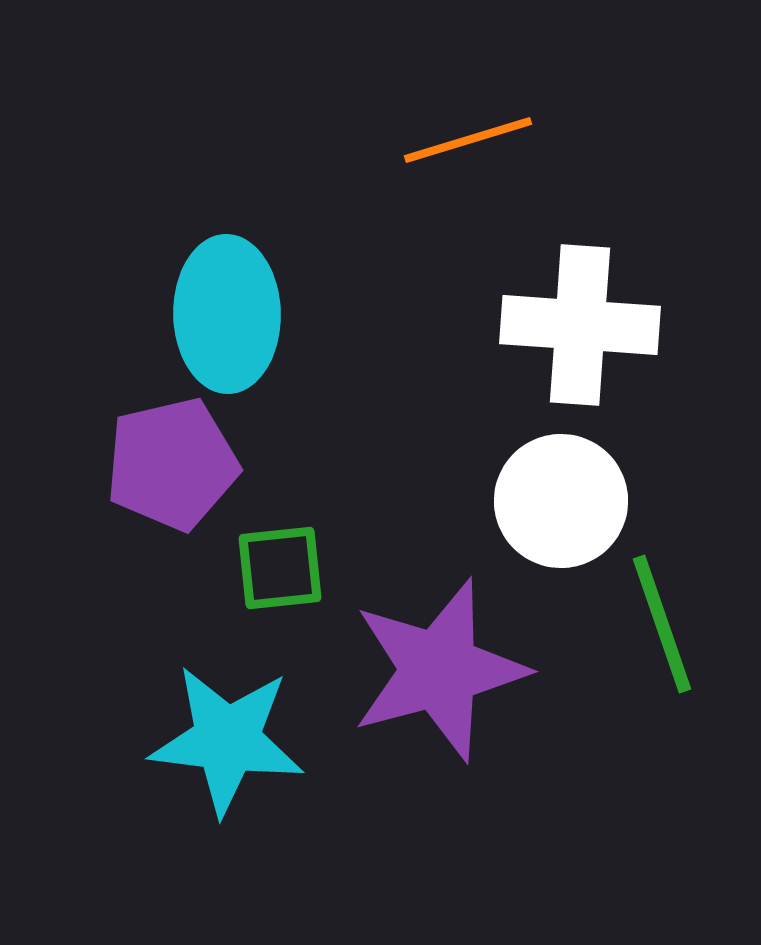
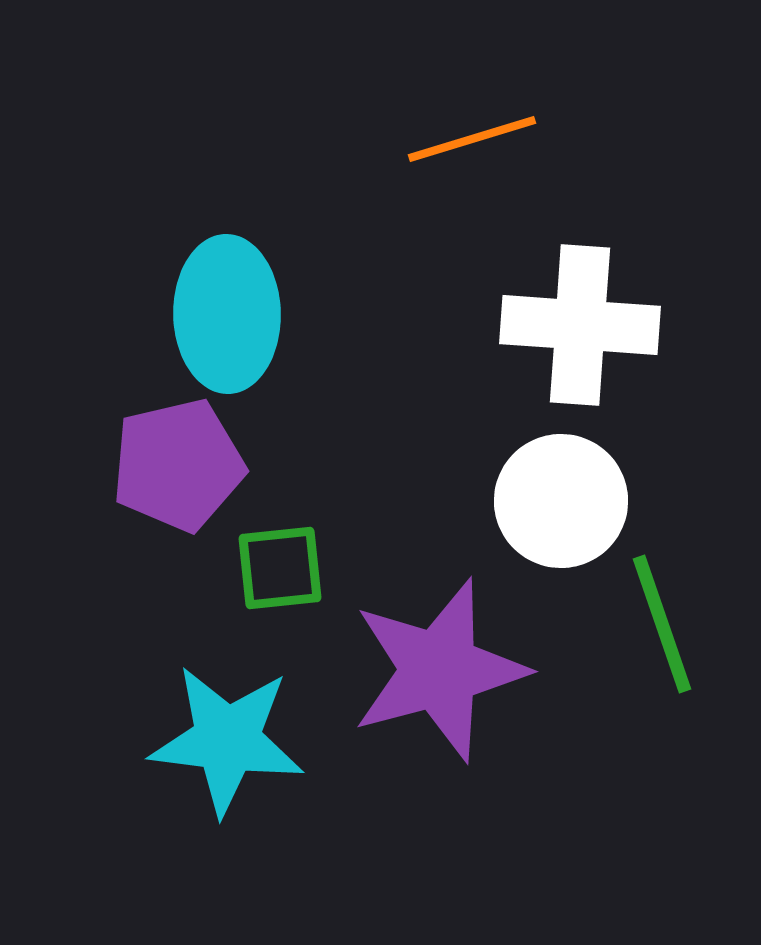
orange line: moved 4 px right, 1 px up
purple pentagon: moved 6 px right, 1 px down
